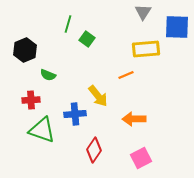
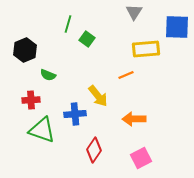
gray triangle: moved 9 px left
